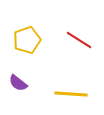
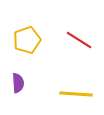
purple semicircle: rotated 132 degrees counterclockwise
yellow line: moved 5 px right
